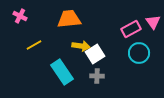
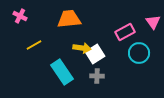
pink rectangle: moved 6 px left, 3 px down
yellow arrow: moved 1 px right, 2 px down
